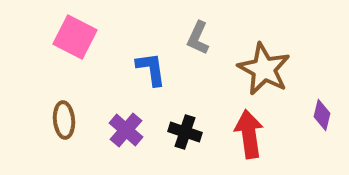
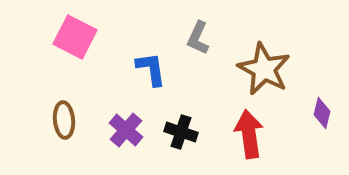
purple diamond: moved 2 px up
black cross: moved 4 px left
